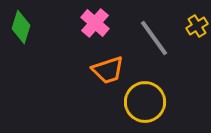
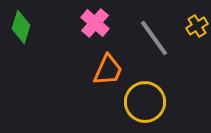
orange trapezoid: rotated 48 degrees counterclockwise
